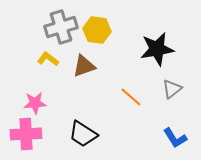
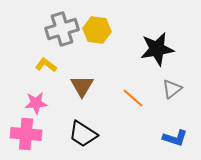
gray cross: moved 1 px right, 2 px down
yellow L-shape: moved 2 px left, 6 px down
brown triangle: moved 2 px left, 20 px down; rotated 40 degrees counterclockwise
orange line: moved 2 px right, 1 px down
pink star: moved 1 px right
pink cross: rotated 8 degrees clockwise
blue L-shape: rotated 40 degrees counterclockwise
